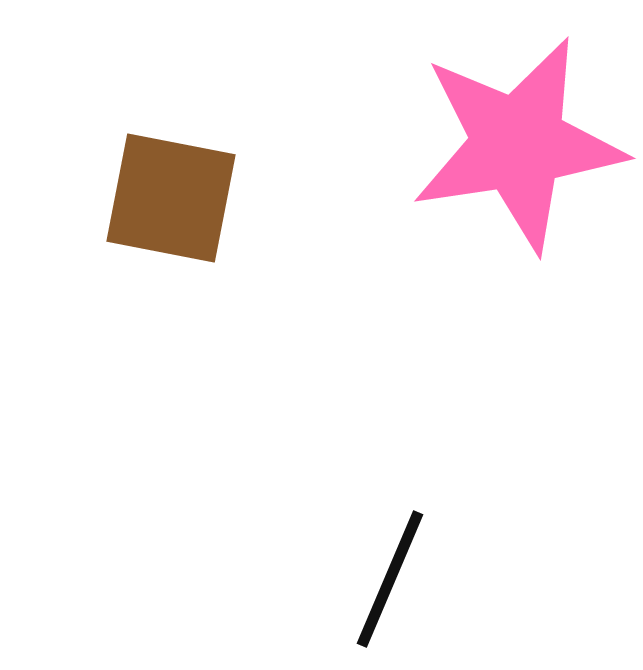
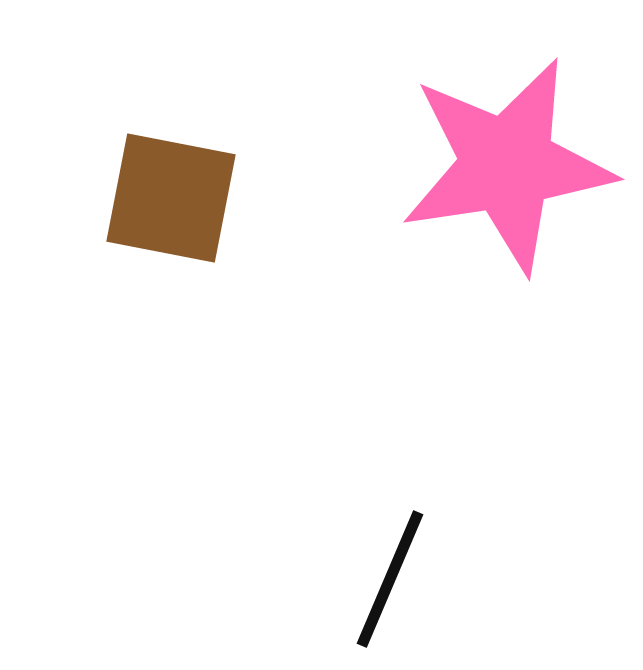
pink star: moved 11 px left, 21 px down
